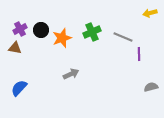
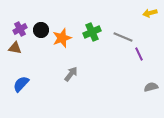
purple line: rotated 24 degrees counterclockwise
gray arrow: rotated 28 degrees counterclockwise
blue semicircle: moved 2 px right, 4 px up
